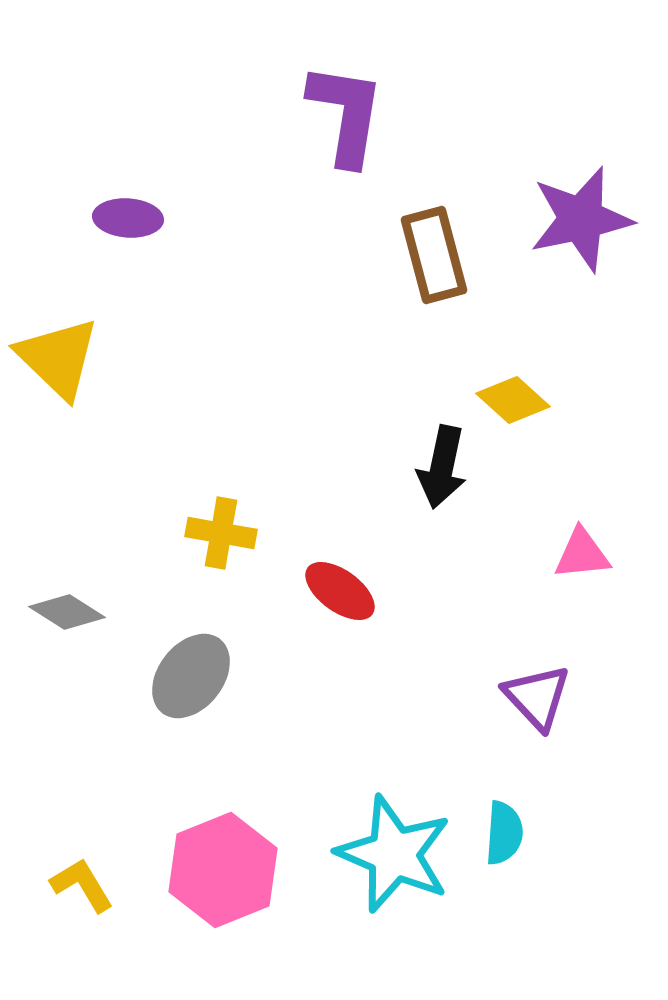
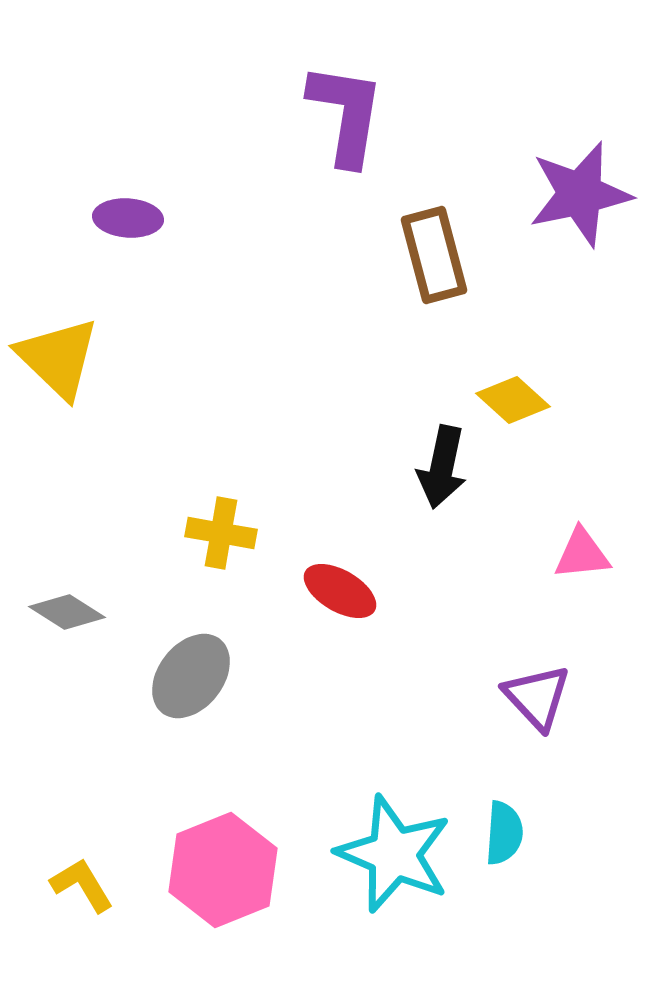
purple star: moved 1 px left, 25 px up
red ellipse: rotated 6 degrees counterclockwise
